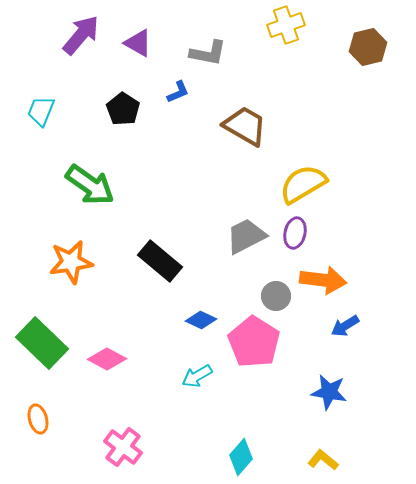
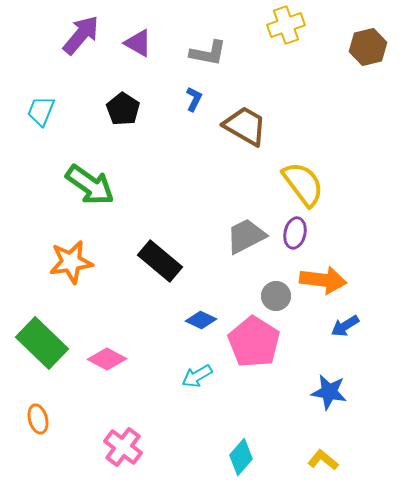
blue L-shape: moved 16 px right, 7 px down; rotated 40 degrees counterclockwise
yellow semicircle: rotated 84 degrees clockwise
